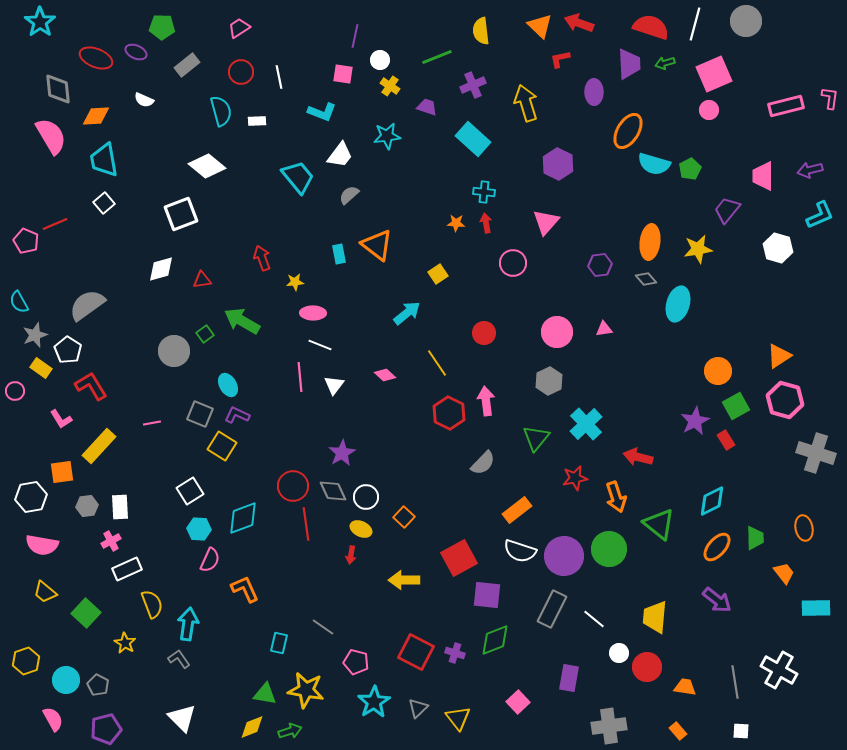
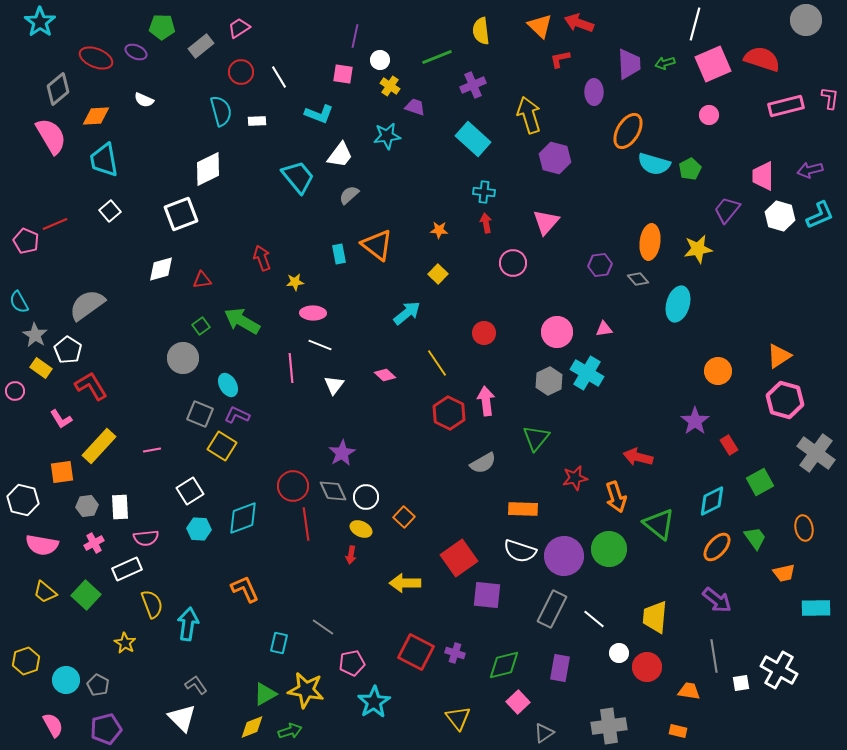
gray circle at (746, 21): moved 60 px right, 1 px up
red semicircle at (651, 27): moved 111 px right, 32 px down
gray rectangle at (187, 65): moved 14 px right, 19 px up
pink square at (714, 74): moved 1 px left, 10 px up
white line at (279, 77): rotated 20 degrees counterclockwise
gray diamond at (58, 89): rotated 56 degrees clockwise
yellow arrow at (526, 103): moved 3 px right, 12 px down
purple trapezoid at (427, 107): moved 12 px left
pink circle at (709, 110): moved 5 px down
cyan L-shape at (322, 112): moved 3 px left, 2 px down
purple hexagon at (558, 164): moved 3 px left, 6 px up; rotated 12 degrees counterclockwise
white diamond at (207, 166): moved 1 px right, 3 px down; rotated 66 degrees counterclockwise
white square at (104, 203): moved 6 px right, 8 px down
orange star at (456, 223): moved 17 px left, 7 px down
white hexagon at (778, 248): moved 2 px right, 32 px up
yellow square at (438, 274): rotated 12 degrees counterclockwise
gray diamond at (646, 279): moved 8 px left
green square at (205, 334): moved 4 px left, 8 px up
gray star at (35, 335): rotated 20 degrees counterclockwise
gray circle at (174, 351): moved 9 px right, 7 px down
pink line at (300, 377): moved 9 px left, 9 px up
green square at (736, 406): moved 24 px right, 76 px down
purple star at (695, 421): rotated 8 degrees counterclockwise
pink line at (152, 423): moved 27 px down
cyan cross at (586, 424): moved 1 px right, 51 px up; rotated 16 degrees counterclockwise
red rectangle at (726, 440): moved 3 px right, 5 px down
gray cross at (816, 453): rotated 18 degrees clockwise
gray semicircle at (483, 463): rotated 16 degrees clockwise
white hexagon at (31, 497): moved 8 px left, 3 px down; rotated 24 degrees clockwise
orange rectangle at (517, 510): moved 6 px right, 1 px up; rotated 40 degrees clockwise
green trapezoid at (755, 538): rotated 35 degrees counterclockwise
pink cross at (111, 541): moved 17 px left, 2 px down
red square at (459, 558): rotated 6 degrees counterclockwise
pink semicircle at (210, 560): moved 64 px left, 22 px up; rotated 60 degrees clockwise
orange trapezoid at (784, 573): rotated 115 degrees clockwise
yellow arrow at (404, 580): moved 1 px right, 3 px down
green square at (86, 613): moved 18 px up
green diamond at (495, 640): moved 9 px right, 25 px down; rotated 8 degrees clockwise
gray L-shape at (179, 659): moved 17 px right, 26 px down
pink pentagon at (356, 662): moved 4 px left, 1 px down; rotated 25 degrees counterclockwise
purple rectangle at (569, 678): moved 9 px left, 10 px up
gray line at (735, 682): moved 21 px left, 26 px up
orange trapezoid at (685, 687): moved 4 px right, 4 px down
green triangle at (265, 694): rotated 40 degrees counterclockwise
gray triangle at (418, 708): moved 126 px right, 25 px down; rotated 10 degrees clockwise
pink semicircle at (53, 719): moved 6 px down
orange rectangle at (678, 731): rotated 36 degrees counterclockwise
white square at (741, 731): moved 48 px up; rotated 12 degrees counterclockwise
